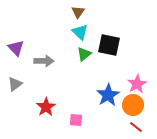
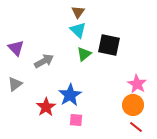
cyan triangle: moved 2 px left, 2 px up
gray arrow: rotated 30 degrees counterclockwise
pink star: rotated 12 degrees counterclockwise
blue star: moved 38 px left
